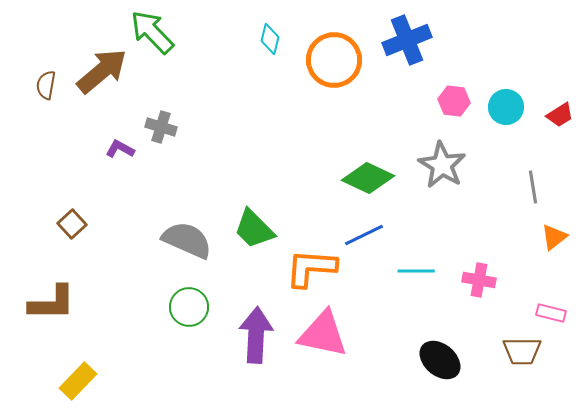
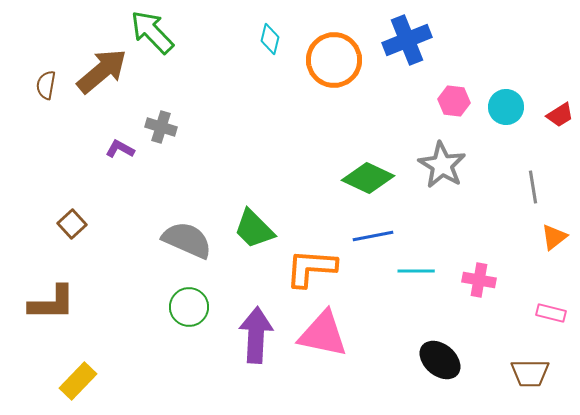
blue line: moved 9 px right, 1 px down; rotated 15 degrees clockwise
brown trapezoid: moved 8 px right, 22 px down
